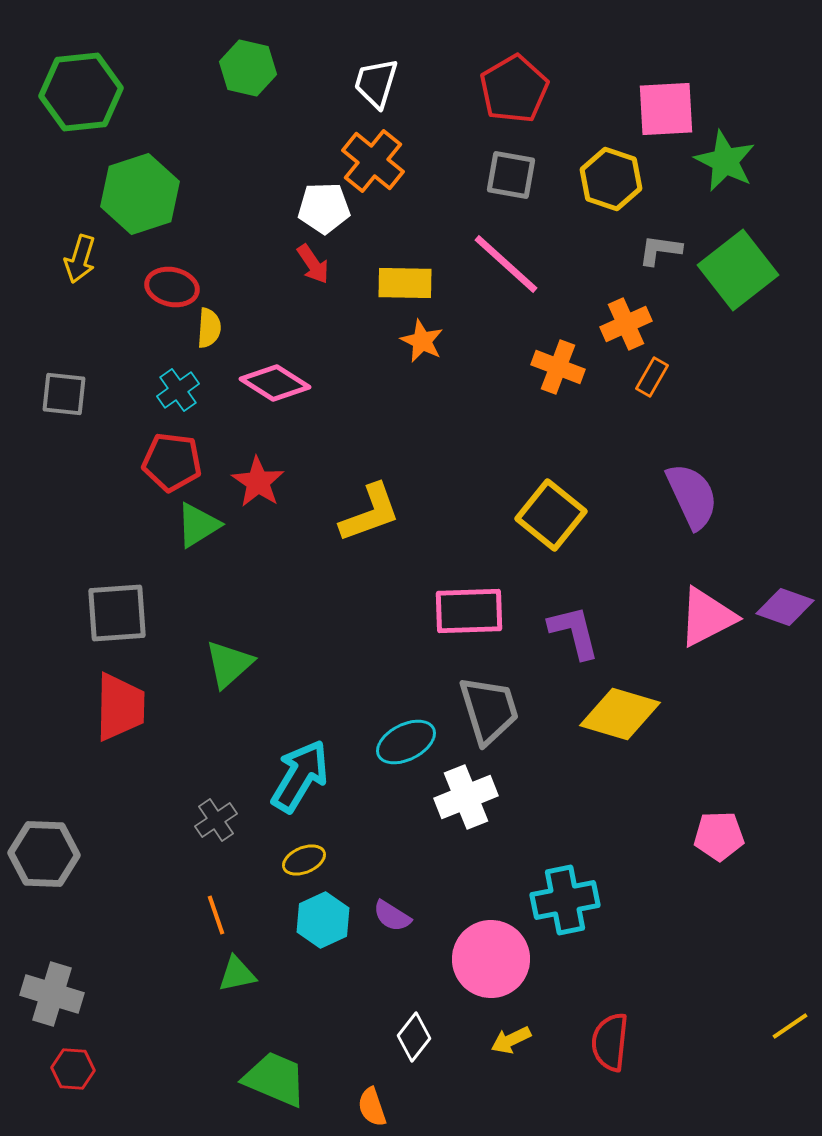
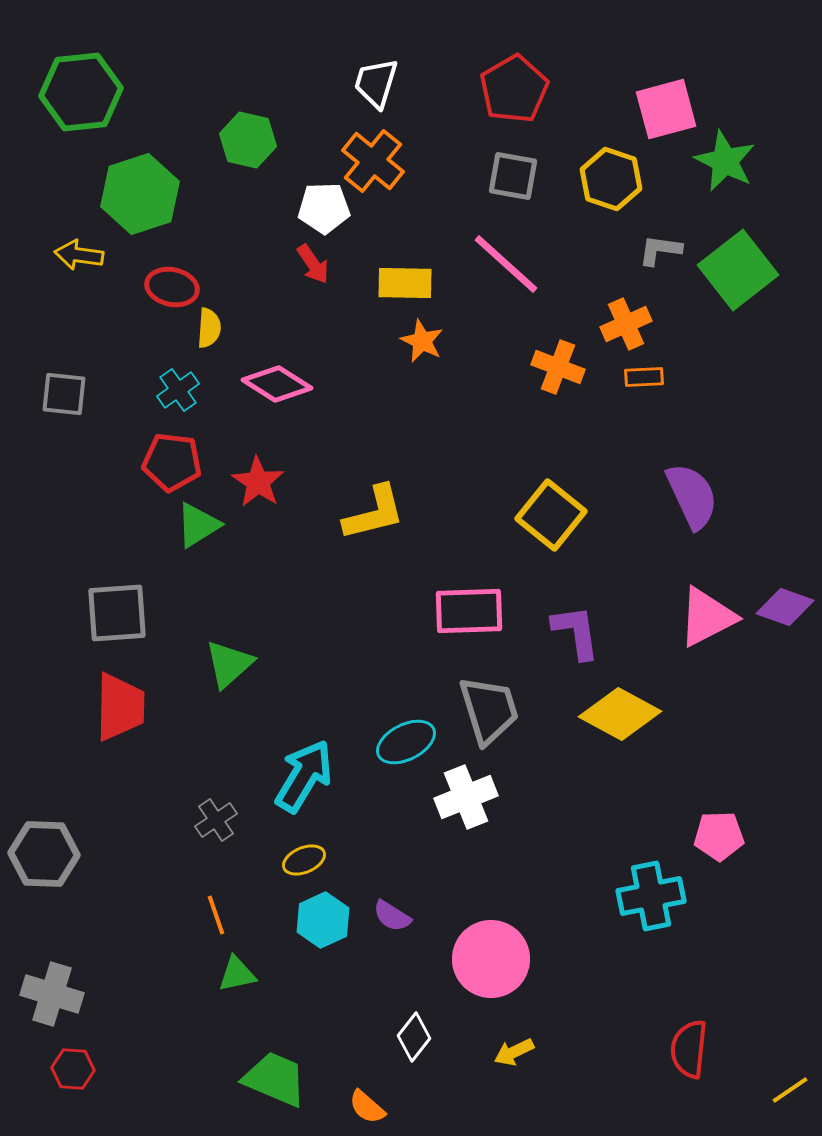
green hexagon at (248, 68): moved 72 px down
pink square at (666, 109): rotated 12 degrees counterclockwise
gray square at (511, 175): moved 2 px right, 1 px down
yellow arrow at (80, 259): moved 1 px left, 4 px up; rotated 81 degrees clockwise
orange rectangle at (652, 377): moved 8 px left; rotated 57 degrees clockwise
pink diamond at (275, 383): moved 2 px right, 1 px down
yellow L-shape at (370, 513): moved 4 px right; rotated 6 degrees clockwise
purple L-shape at (574, 632): moved 2 px right; rotated 6 degrees clockwise
yellow diamond at (620, 714): rotated 12 degrees clockwise
cyan arrow at (300, 776): moved 4 px right
cyan cross at (565, 900): moved 86 px right, 4 px up
yellow line at (790, 1026): moved 64 px down
yellow arrow at (511, 1040): moved 3 px right, 12 px down
red semicircle at (610, 1042): moved 79 px right, 7 px down
orange semicircle at (372, 1107): moved 5 px left; rotated 30 degrees counterclockwise
